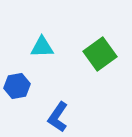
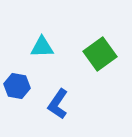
blue hexagon: rotated 20 degrees clockwise
blue L-shape: moved 13 px up
